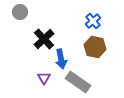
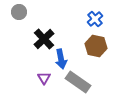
gray circle: moved 1 px left
blue cross: moved 2 px right, 2 px up
brown hexagon: moved 1 px right, 1 px up
